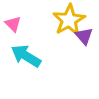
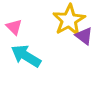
pink triangle: moved 1 px right, 3 px down
purple triangle: rotated 12 degrees counterclockwise
